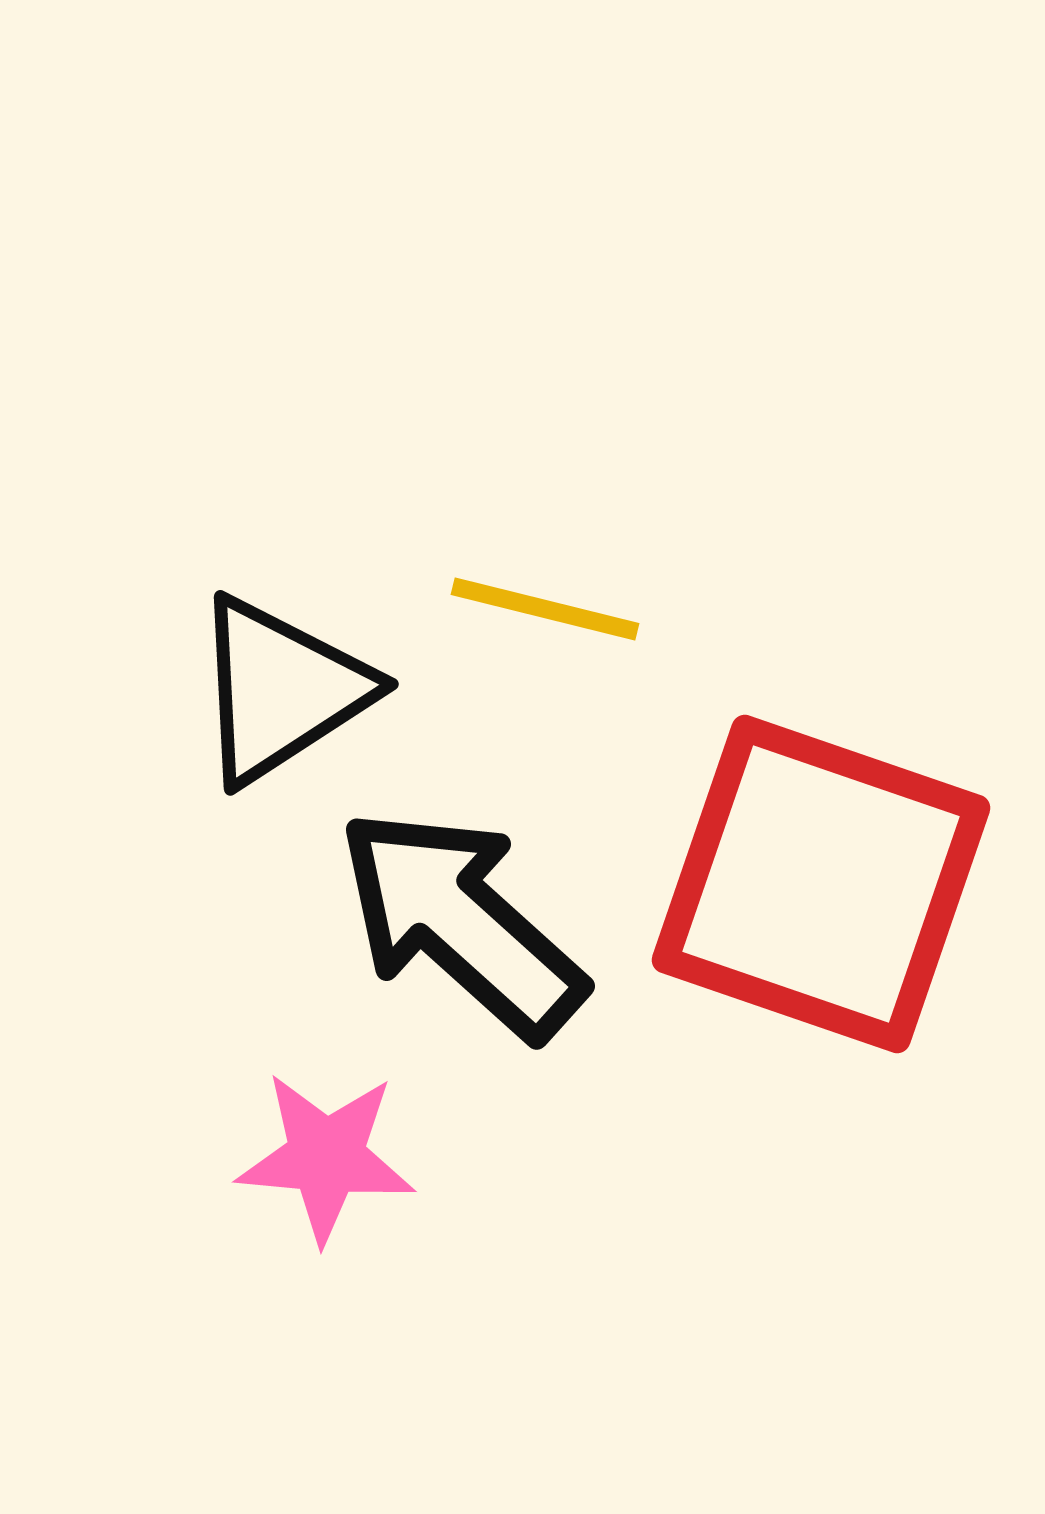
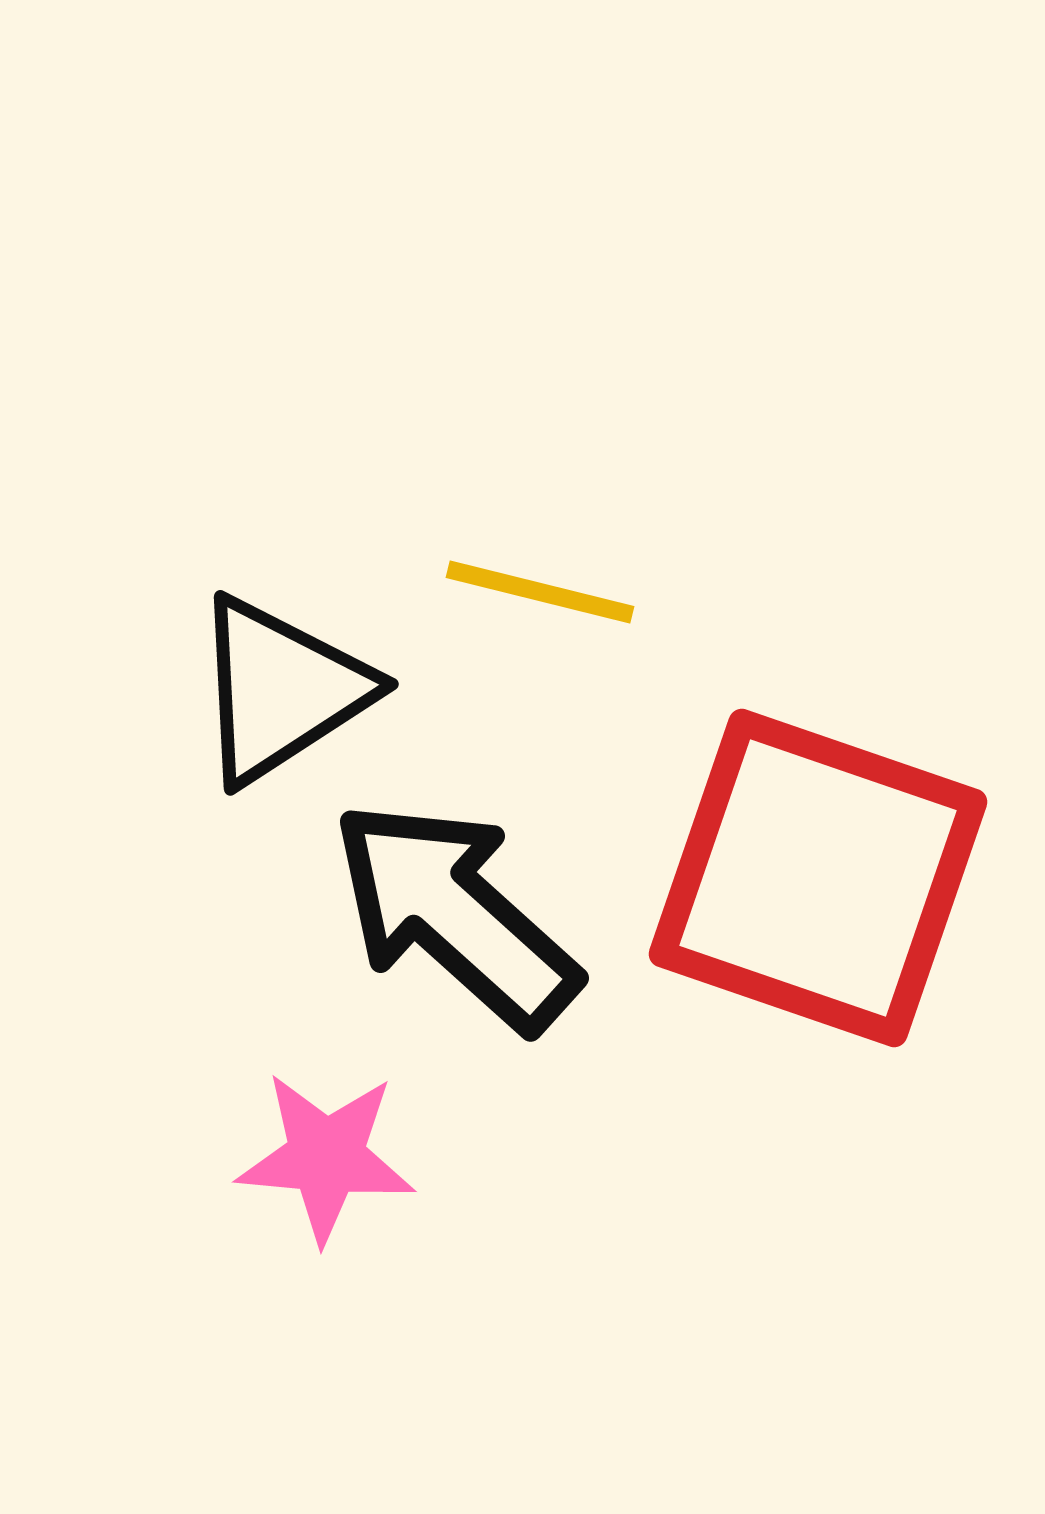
yellow line: moved 5 px left, 17 px up
red square: moved 3 px left, 6 px up
black arrow: moved 6 px left, 8 px up
